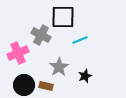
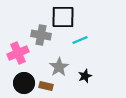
gray cross: rotated 18 degrees counterclockwise
black circle: moved 2 px up
